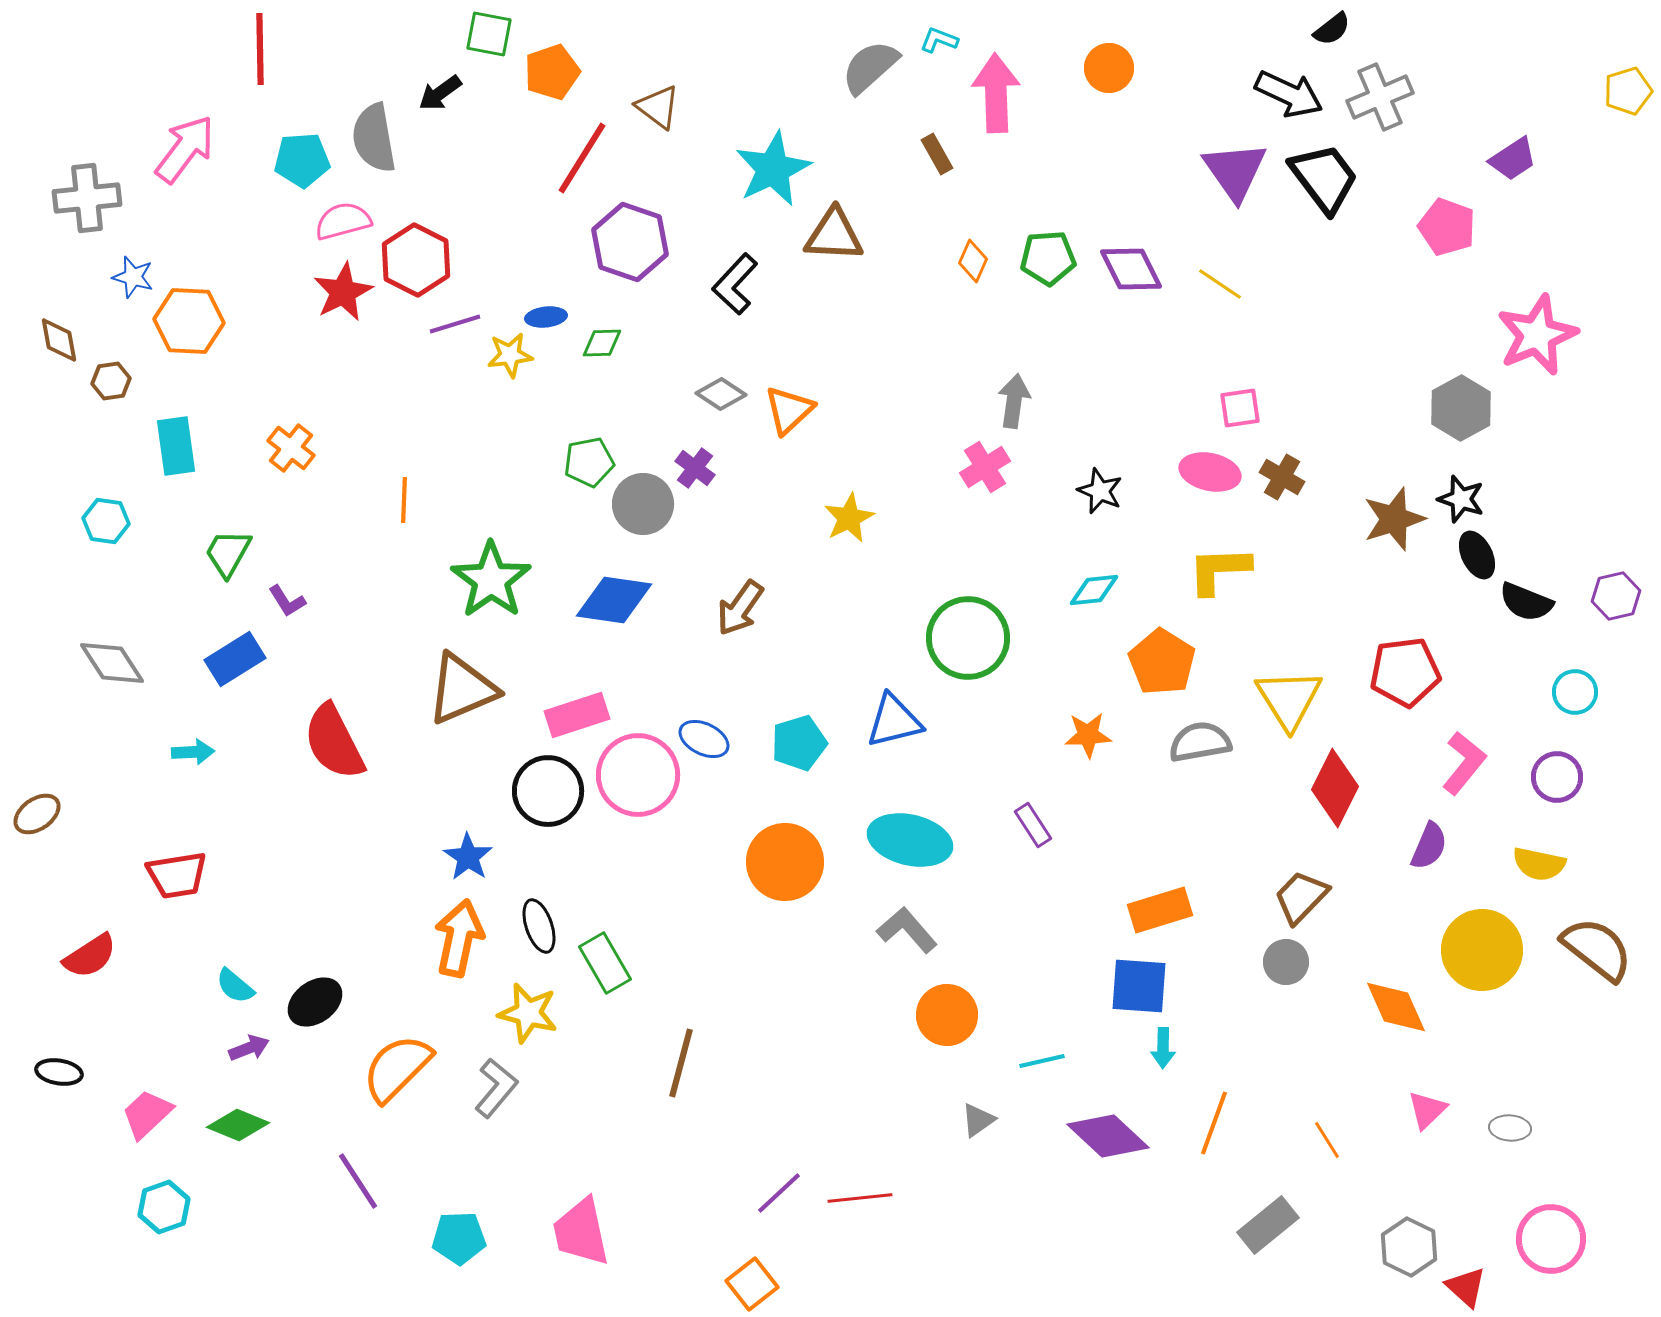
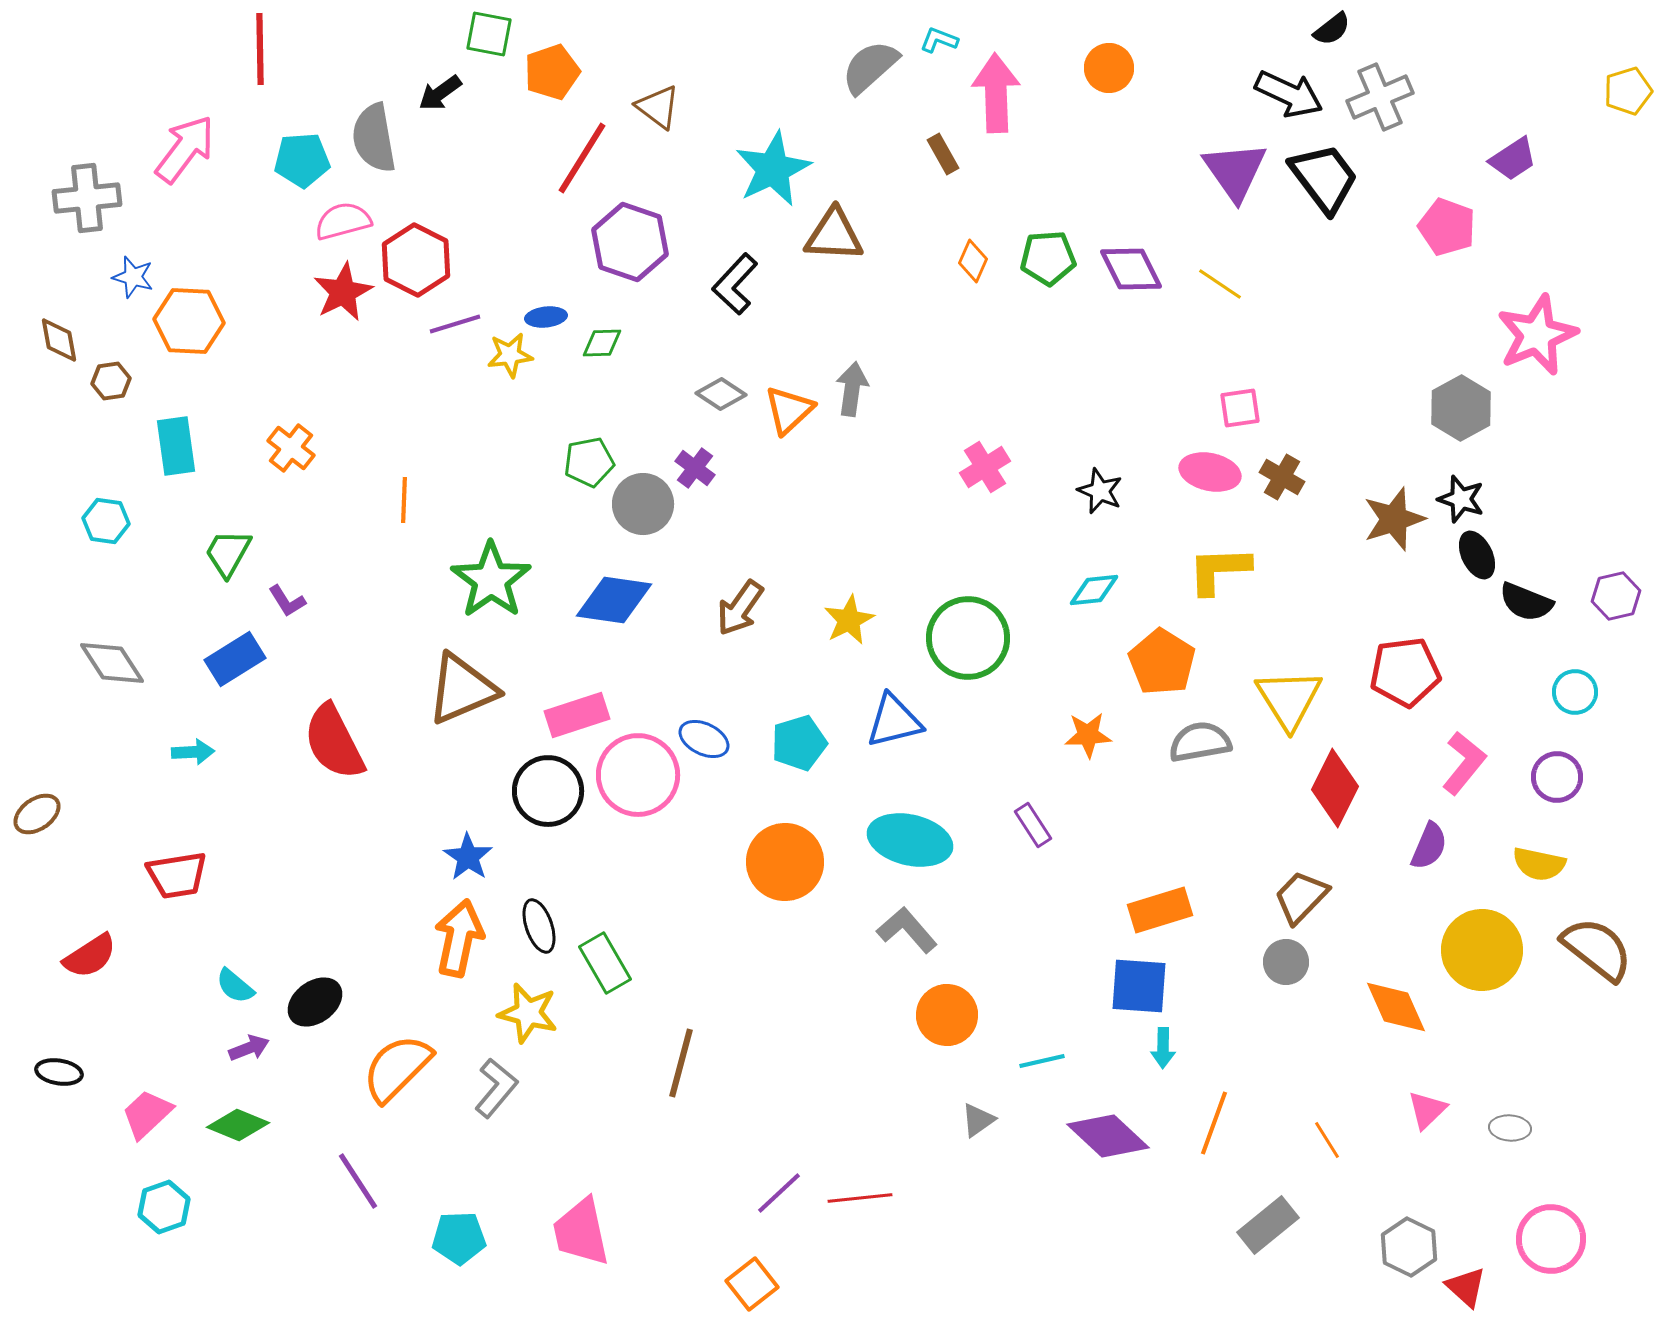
brown rectangle at (937, 154): moved 6 px right
gray arrow at (1014, 401): moved 162 px left, 12 px up
yellow star at (849, 518): moved 102 px down
